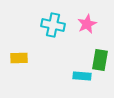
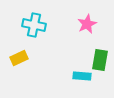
cyan cross: moved 19 px left
yellow rectangle: rotated 24 degrees counterclockwise
